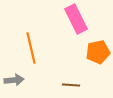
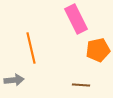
orange pentagon: moved 2 px up
brown line: moved 10 px right
